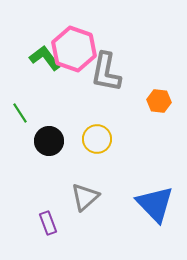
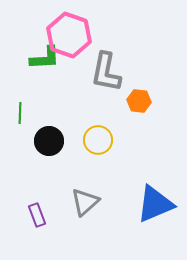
pink hexagon: moved 5 px left, 14 px up
green L-shape: rotated 124 degrees clockwise
orange hexagon: moved 20 px left
green line: rotated 35 degrees clockwise
yellow circle: moved 1 px right, 1 px down
gray triangle: moved 5 px down
blue triangle: rotated 51 degrees clockwise
purple rectangle: moved 11 px left, 8 px up
